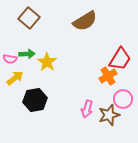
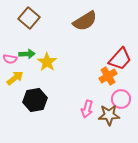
red trapezoid: rotated 10 degrees clockwise
pink circle: moved 2 px left
brown star: rotated 15 degrees clockwise
